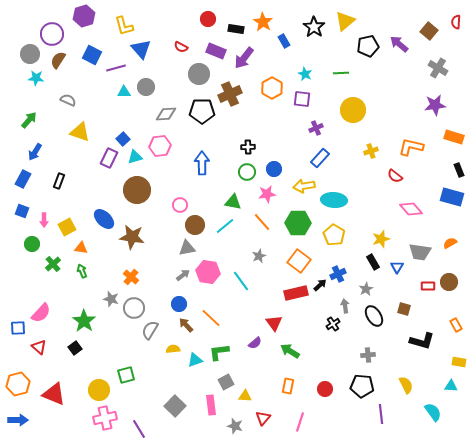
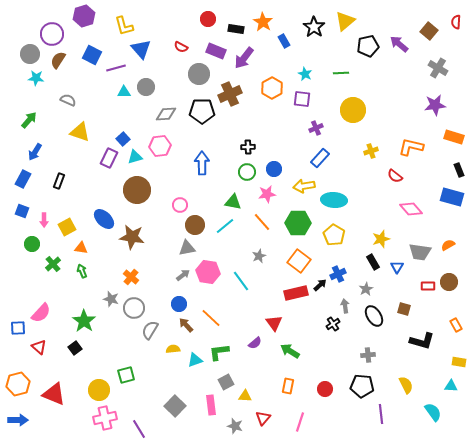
orange semicircle at (450, 243): moved 2 px left, 2 px down
